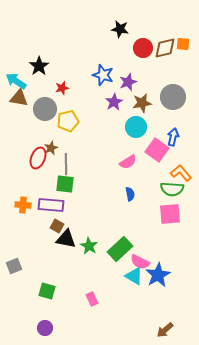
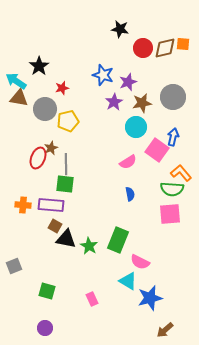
brown square at (57, 226): moved 2 px left
green rectangle at (120, 249): moved 2 px left, 9 px up; rotated 25 degrees counterclockwise
blue star at (158, 275): moved 8 px left, 23 px down; rotated 15 degrees clockwise
cyan triangle at (134, 276): moved 6 px left, 5 px down
